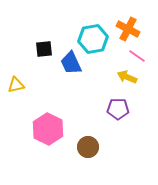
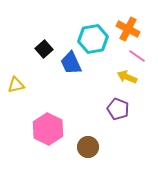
black square: rotated 36 degrees counterclockwise
purple pentagon: rotated 20 degrees clockwise
